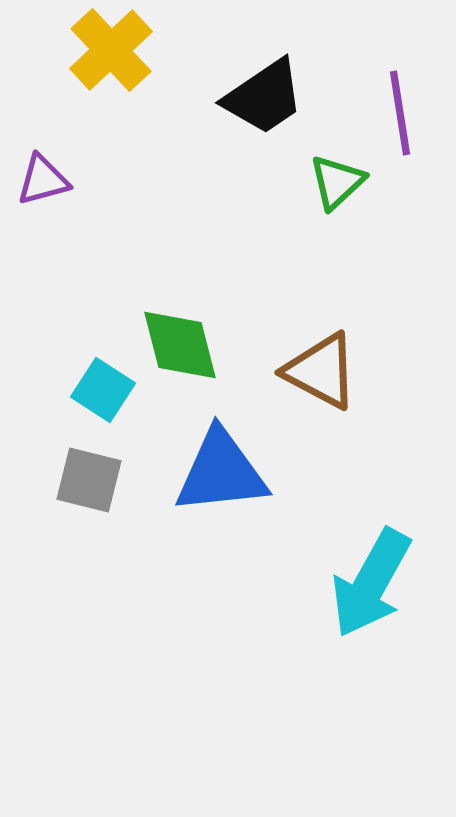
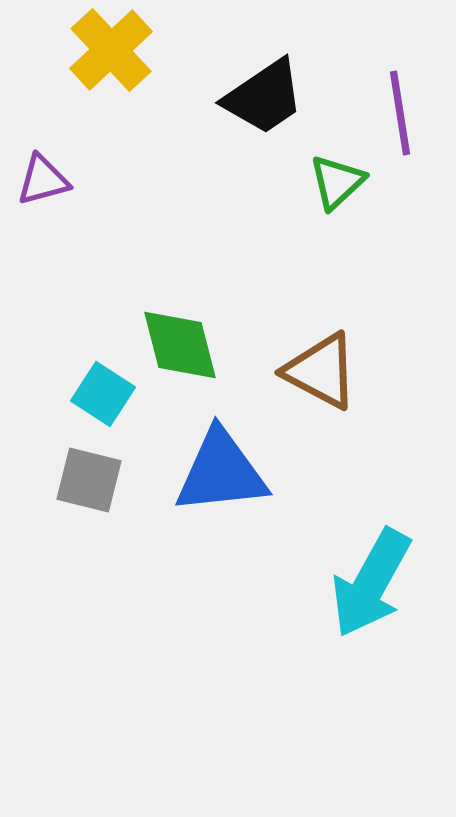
cyan square: moved 4 px down
